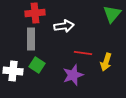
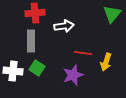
gray rectangle: moved 2 px down
green square: moved 3 px down
